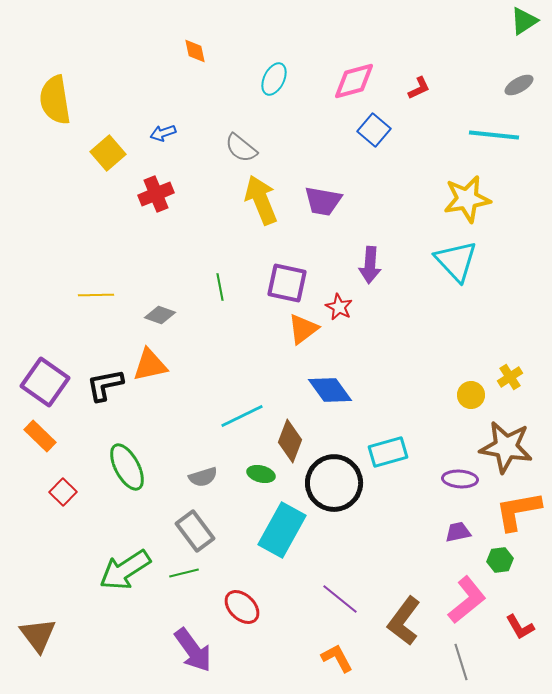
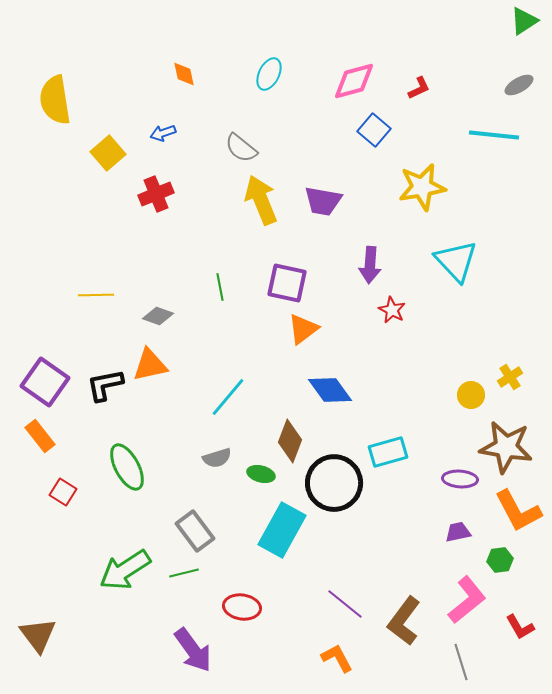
orange diamond at (195, 51): moved 11 px left, 23 px down
cyan ellipse at (274, 79): moved 5 px left, 5 px up
yellow star at (467, 199): moved 45 px left, 12 px up
red star at (339, 307): moved 53 px right, 3 px down
gray diamond at (160, 315): moved 2 px left, 1 px down
cyan line at (242, 416): moved 14 px left, 19 px up; rotated 24 degrees counterclockwise
orange rectangle at (40, 436): rotated 8 degrees clockwise
gray semicircle at (203, 477): moved 14 px right, 19 px up
red square at (63, 492): rotated 12 degrees counterclockwise
orange L-shape at (518, 511): rotated 108 degrees counterclockwise
purple line at (340, 599): moved 5 px right, 5 px down
red ellipse at (242, 607): rotated 36 degrees counterclockwise
